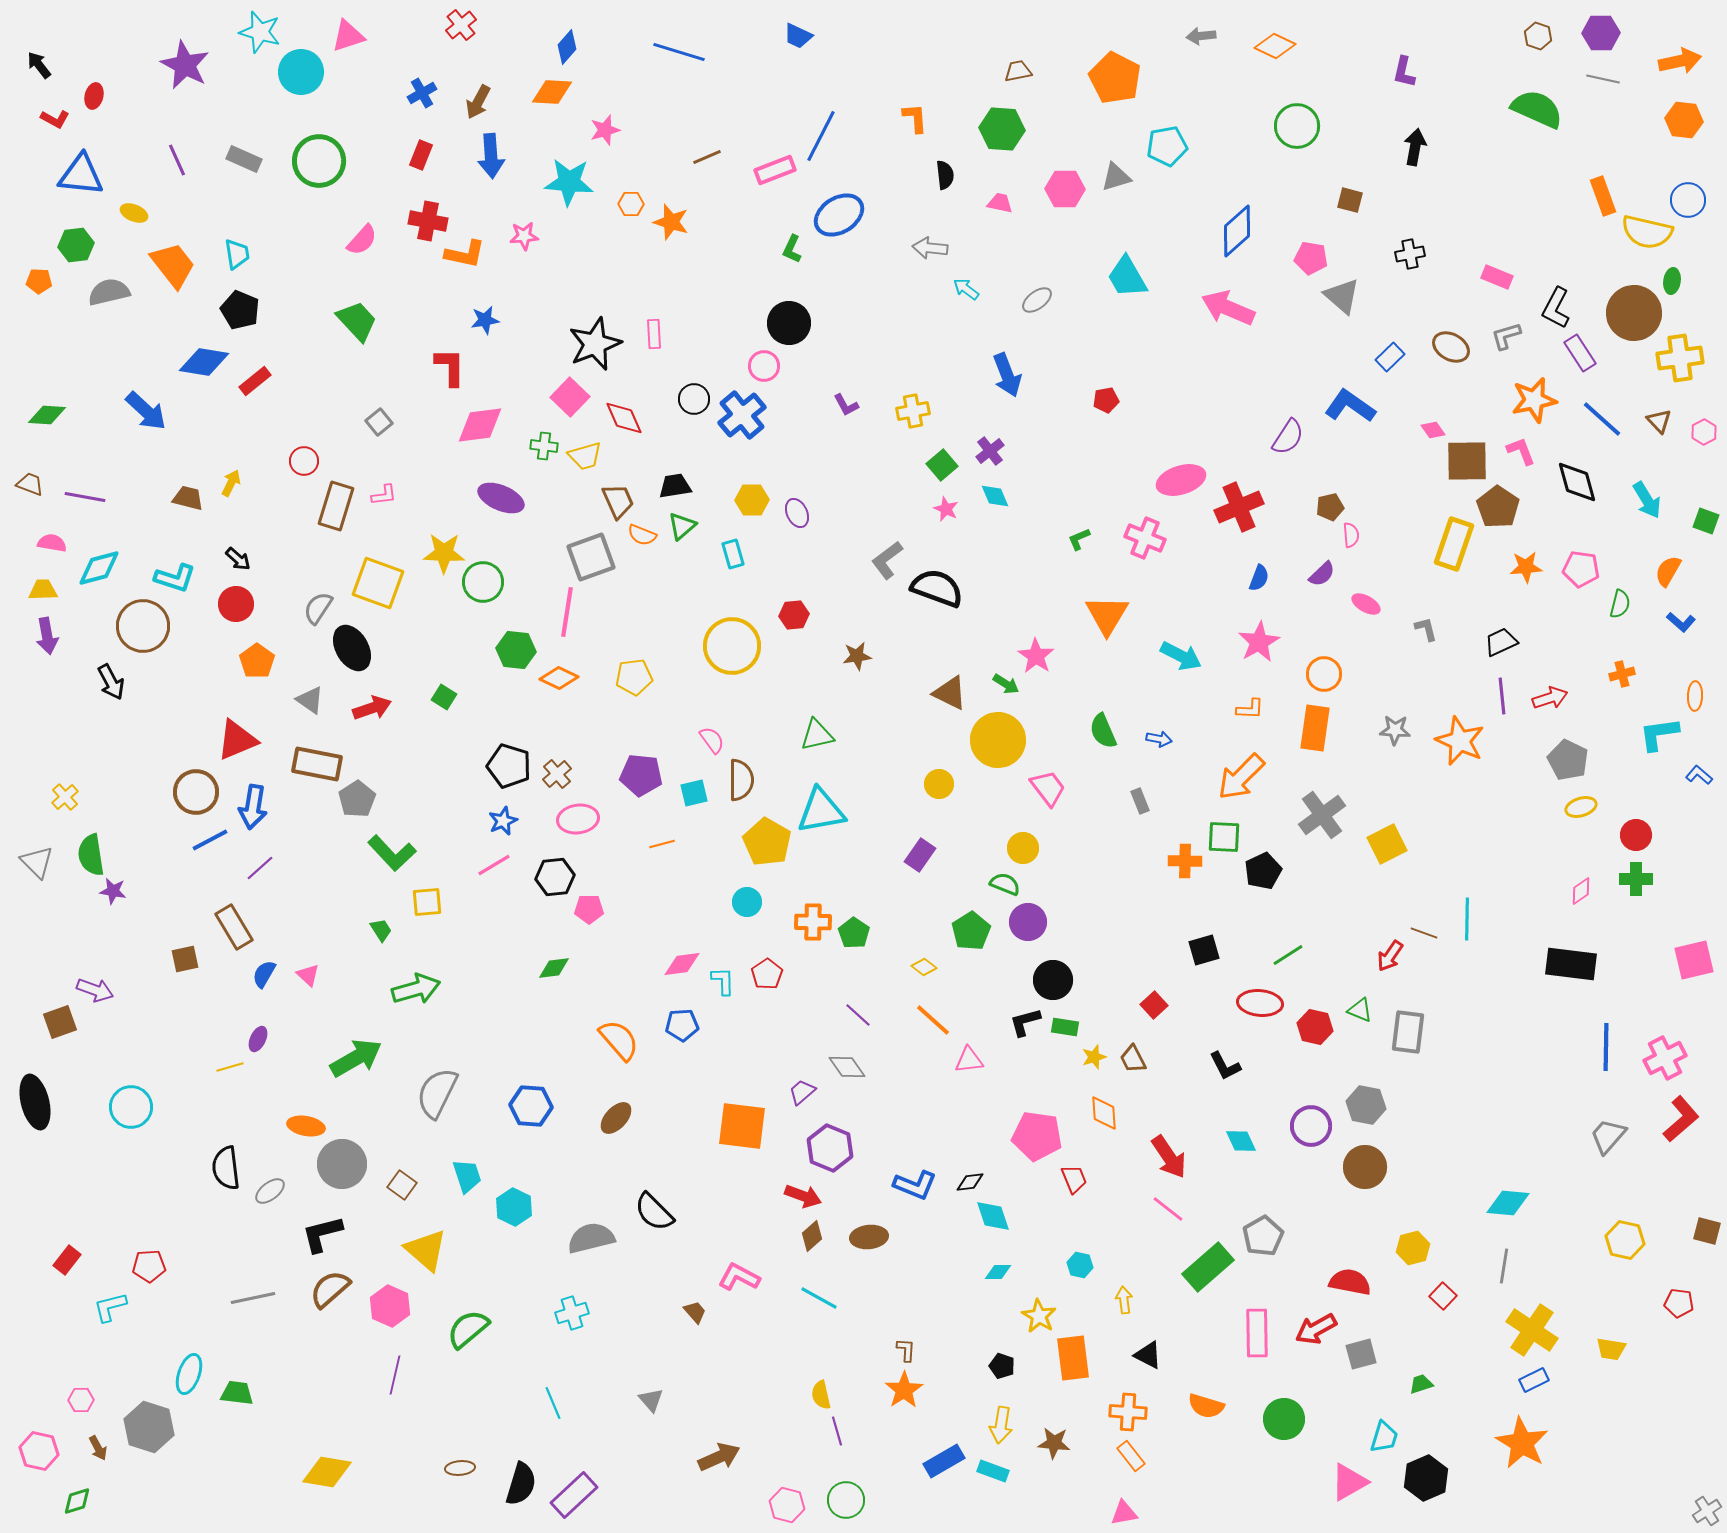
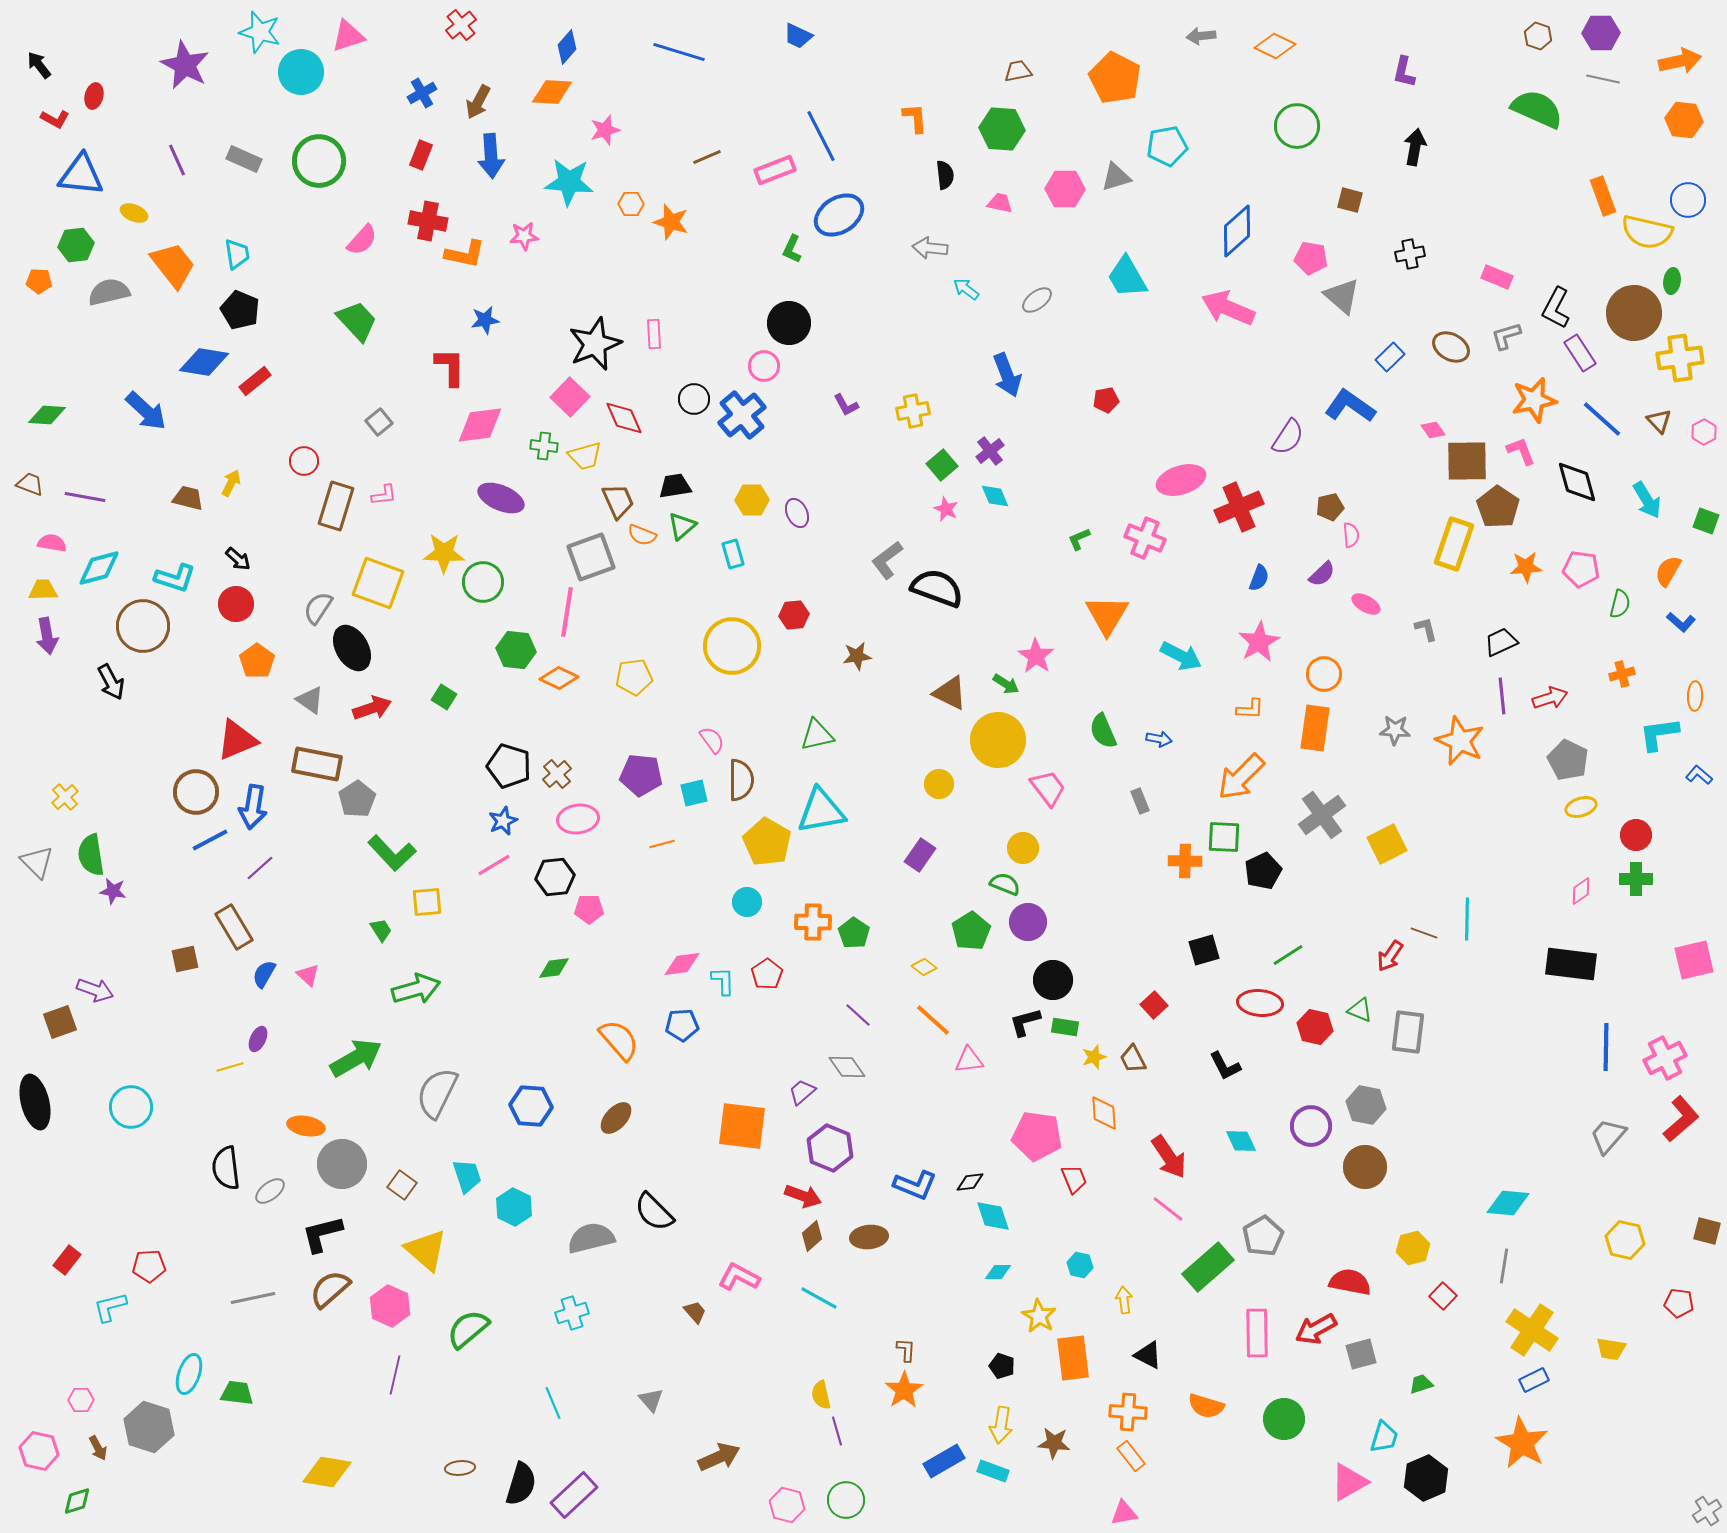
blue line at (821, 136): rotated 54 degrees counterclockwise
